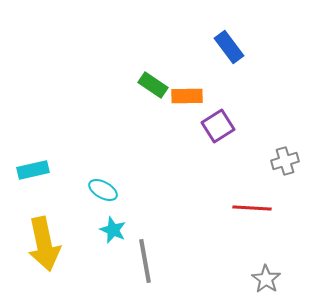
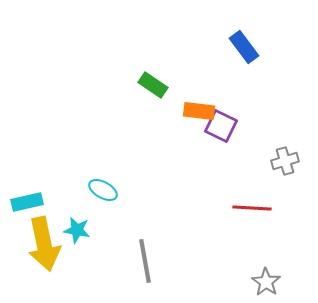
blue rectangle: moved 15 px right
orange rectangle: moved 12 px right, 15 px down; rotated 8 degrees clockwise
purple square: moved 3 px right; rotated 32 degrees counterclockwise
cyan rectangle: moved 6 px left, 32 px down
cyan star: moved 36 px left; rotated 12 degrees counterclockwise
gray star: moved 3 px down
